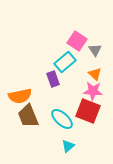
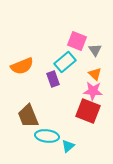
pink square: rotated 12 degrees counterclockwise
orange semicircle: moved 2 px right, 30 px up; rotated 10 degrees counterclockwise
cyan ellipse: moved 15 px left, 17 px down; rotated 35 degrees counterclockwise
